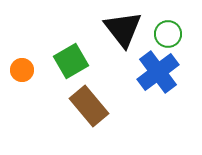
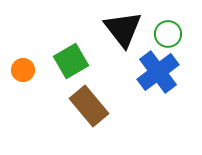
orange circle: moved 1 px right
